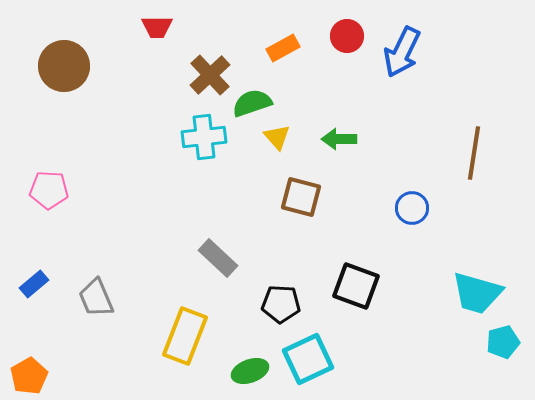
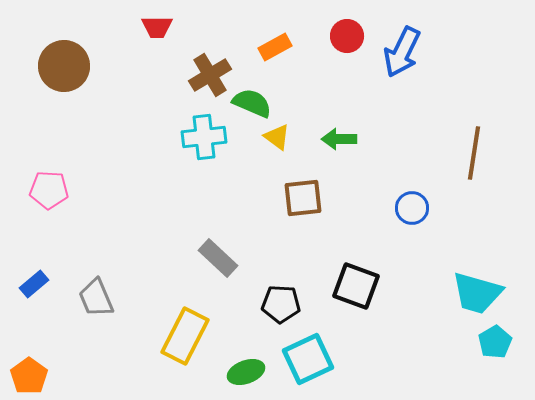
orange rectangle: moved 8 px left, 1 px up
brown cross: rotated 12 degrees clockwise
green semicircle: rotated 42 degrees clockwise
yellow triangle: rotated 12 degrees counterclockwise
brown square: moved 2 px right, 1 px down; rotated 21 degrees counterclockwise
yellow rectangle: rotated 6 degrees clockwise
cyan pentagon: moved 8 px left; rotated 16 degrees counterclockwise
green ellipse: moved 4 px left, 1 px down
orange pentagon: rotated 6 degrees counterclockwise
